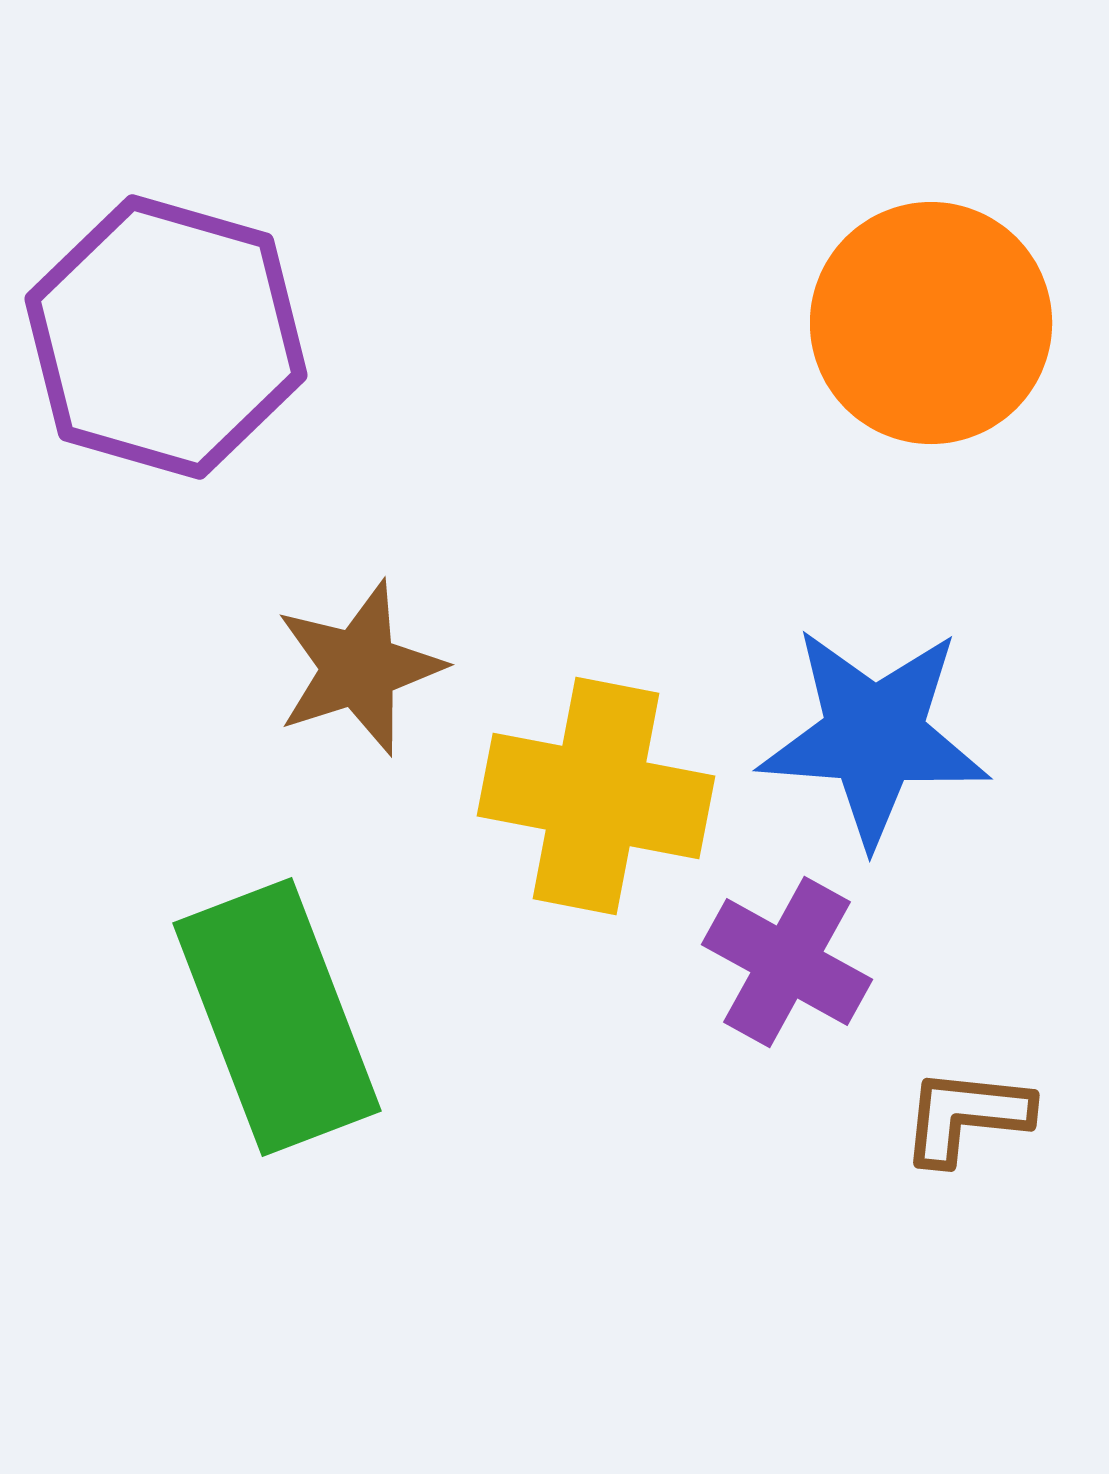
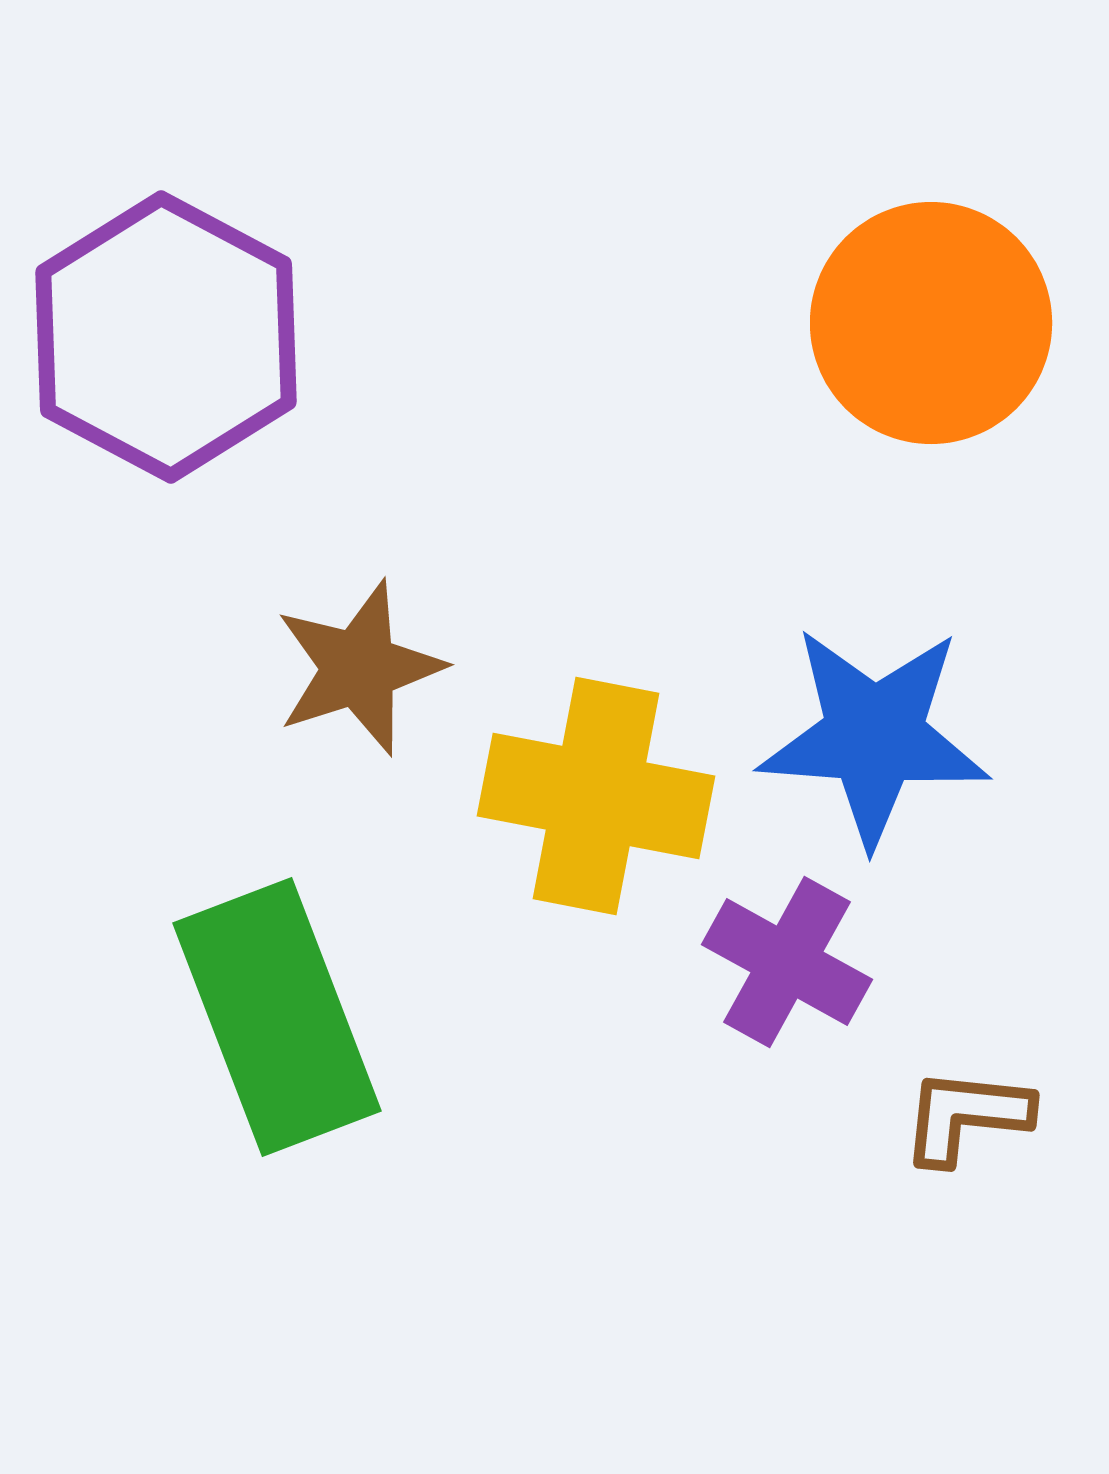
purple hexagon: rotated 12 degrees clockwise
